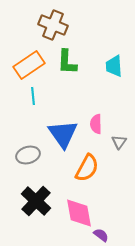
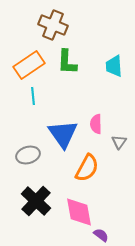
pink diamond: moved 1 px up
